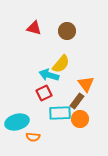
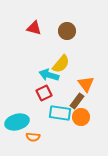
cyan rectangle: rotated 10 degrees clockwise
orange circle: moved 1 px right, 2 px up
